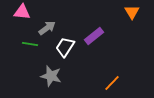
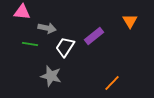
orange triangle: moved 2 px left, 9 px down
gray arrow: rotated 48 degrees clockwise
